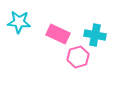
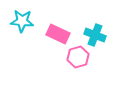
cyan star: moved 3 px right, 1 px up
cyan cross: rotated 10 degrees clockwise
